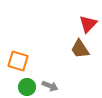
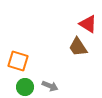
red triangle: rotated 42 degrees counterclockwise
brown trapezoid: moved 2 px left, 2 px up
green circle: moved 2 px left
